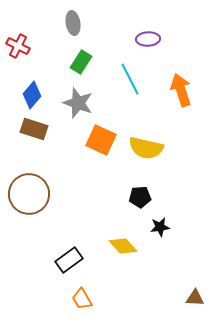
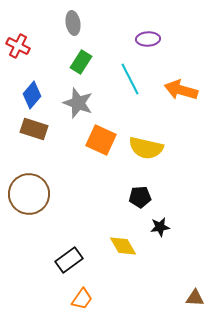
orange arrow: rotated 56 degrees counterclockwise
yellow diamond: rotated 12 degrees clockwise
orange trapezoid: rotated 115 degrees counterclockwise
